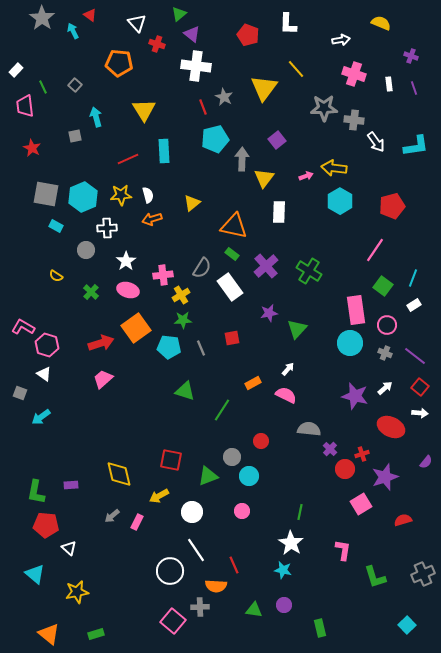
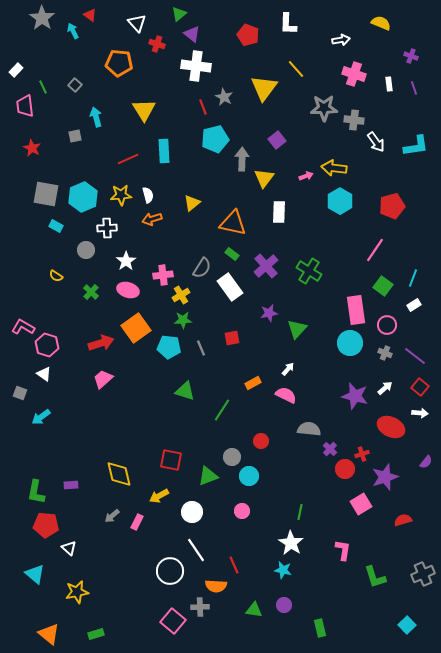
orange triangle at (234, 226): moved 1 px left, 3 px up
